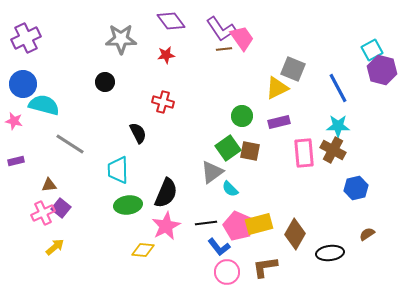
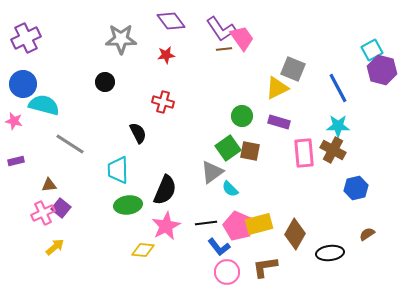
purple rectangle at (279, 122): rotated 30 degrees clockwise
black semicircle at (166, 193): moved 1 px left, 3 px up
